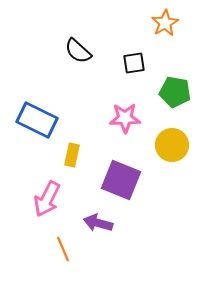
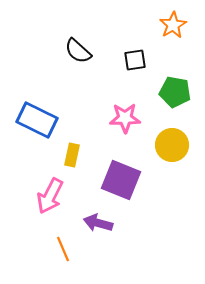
orange star: moved 8 px right, 2 px down
black square: moved 1 px right, 3 px up
pink arrow: moved 3 px right, 3 px up
